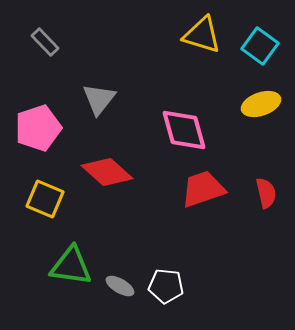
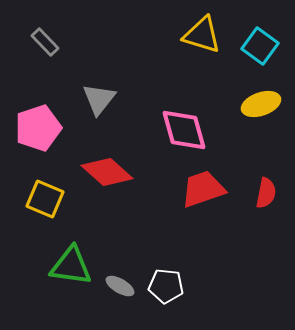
red semicircle: rotated 24 degrees clockwise
